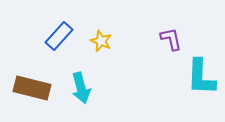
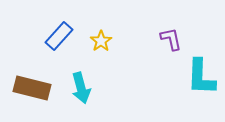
yellow star: rotated 15 degrees clockwise
